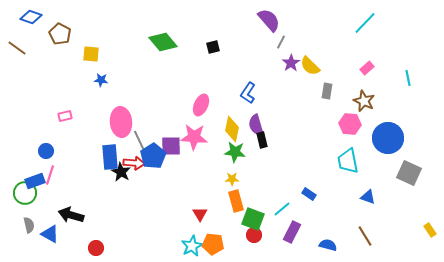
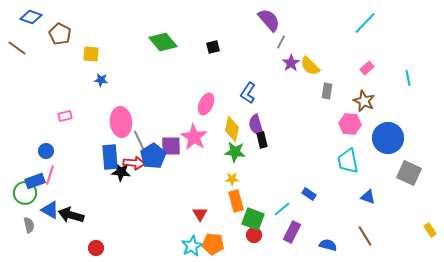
pink ellipse at (201, 105): moved 5 px right, 1 px up
pink star at (194, 137): rotated 28 degrees clockwise
black star at (121, 172): rotated 24 degrees counterclockwise
blue triangle at (50, 234): moved 24 px up
